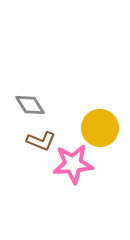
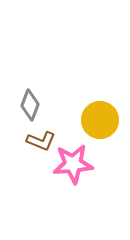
gray diamond: rotated 52 degrees clockwise
yellow circle: moved 8 px up
